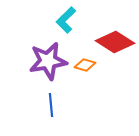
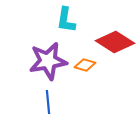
cyan L-shape: rotated 36 degrees counterclockwise
blue line: moved 3 px left, 3 px up
